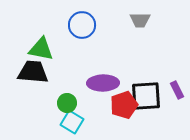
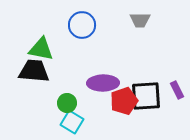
black trapezoid: moved 1 px right, 1 px up
red pentagon: moved 4 px up
